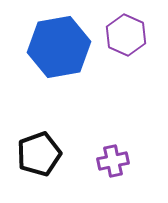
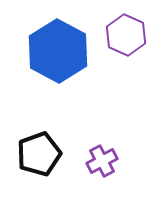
blue hexagon: moved 1 px left, 4 px down; rotated 22 degrees counterclockwise
purple cross: moved 11 px left; rotated 16 degrees counterclockwise
